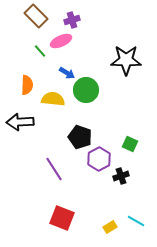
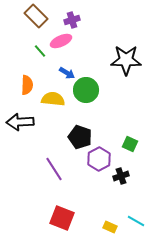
yellow rectangle: rotated 56 degrees clockwise
